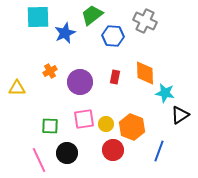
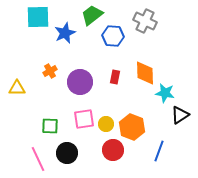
pink line: moved 1 px left, 1 px up
